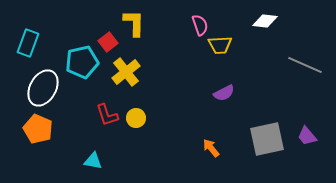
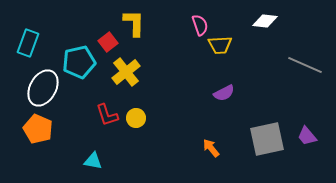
cyan pentagon: moved 3 px left
